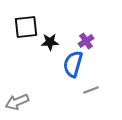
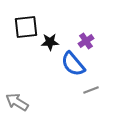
blue semicircle: rotated 56 degrees counterclockwise
gray arrow: rotated 55 degrees clockwise
